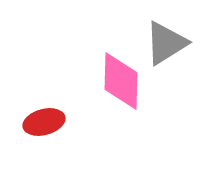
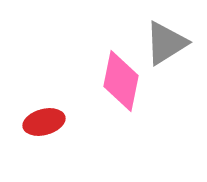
pink diamond: rotated 10 degrees clockwise
